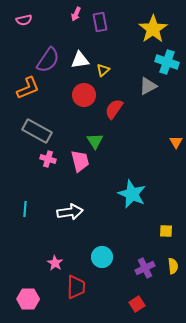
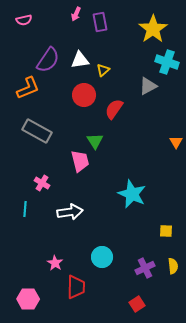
pink cross: moved 6 px left, 24 px down; rotated 14 degrees clockwise
